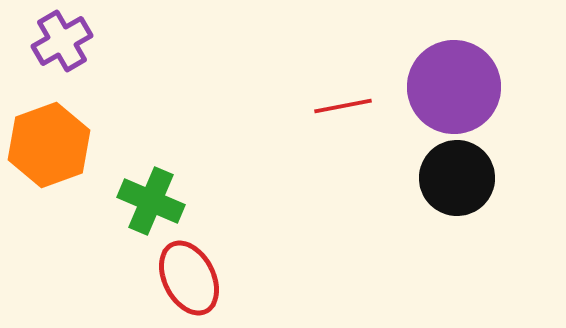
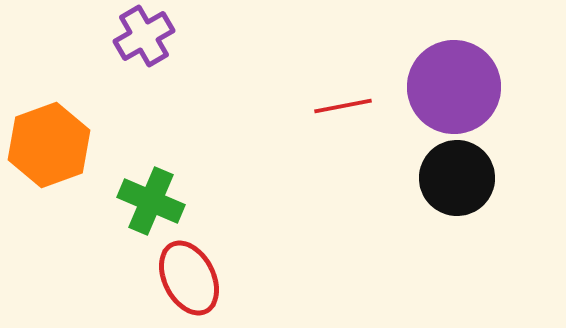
purple cross: moved 82 px right, 5 px up
